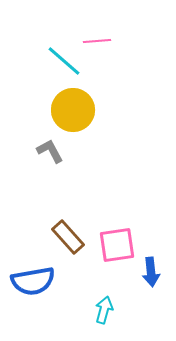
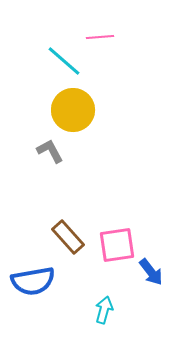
pink line: moved 3 px right, 4 px up
blue arrow: rotated 32 degrees counterclockwise
